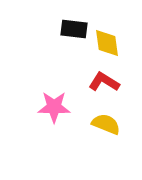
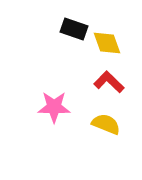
black rectangle: rotated 12 degrees clockwise
yellow diamond: rotated 12 degrees counterclockwise
red L-shape: moved 5 px right; rotated 12 degrees clockwise
